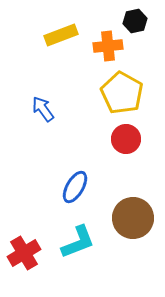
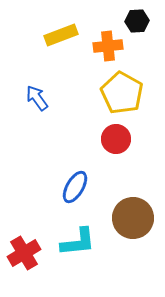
black hexagon: moved 2 px right; rotated 10 degrees clockwise
blue arrow: moved 6 px left, 11 px up
red circle: moved 10 px left
cyan L-shape: rotated 15 degrees clockwise
